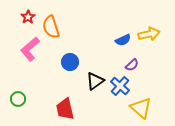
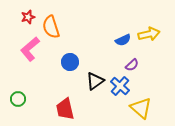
red star: rotated 16 degrees clockwise
